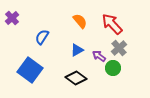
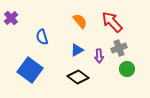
purple cross: moved 1 px left
red arrow: moved 2 px up
blue semicircle: rotated 49 degrees counterclockwise
gray cross: rotated 21 degrees clockwise
purple arrow: rotated 128 degrees counterclockwise
green circle: moved 14 px right, 1 px down
black diamond: moved 2 px right, 1 px up
